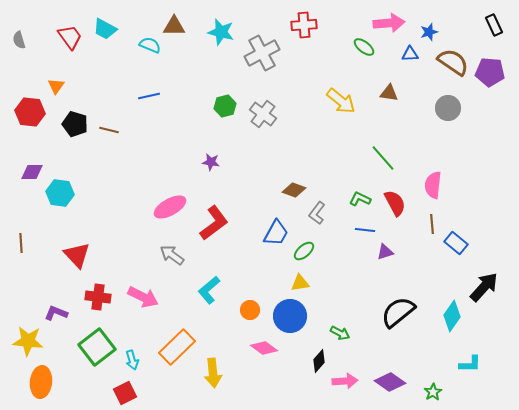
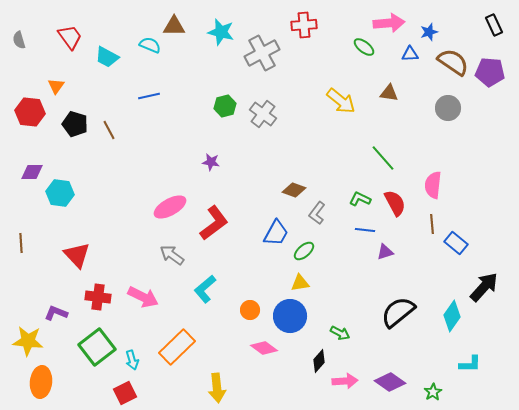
cyan trapezoid at (105, 29): moved 2 px right, 28 px down
brown line at (109, 130): rotated 48 degrees clockwise
cyan L-shape at (209, 290): moved 4 px left, 1 px up
yellow arrow at (213, 373): moved 4 px right, 15 px down
